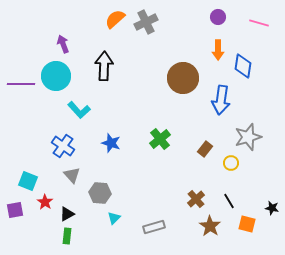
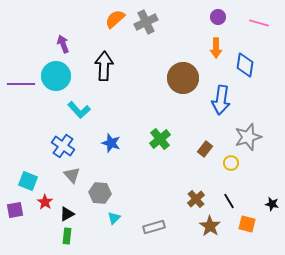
orange arrow: moved 2 px left, 2 px up
blue diamond: moved 2 px right, 1 px up
black star: moved 4 px up
